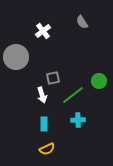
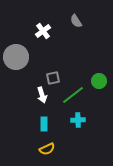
gray semicircle: moved 6 px left, 1 px up
